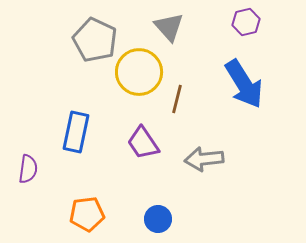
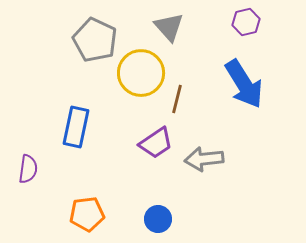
yellow circle: moved 2 px right, 1 px down
blue rectangle: moved 5 px up
purple trapezoid: moved 13 px right; rotated 90 degrees counterclockwise
